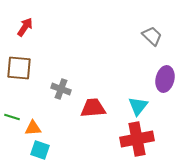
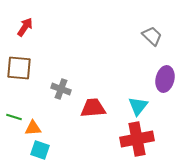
green line: moved 2 px right
